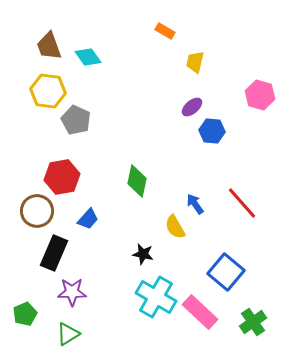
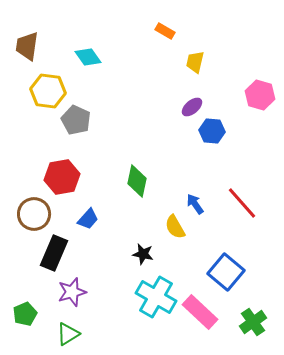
brown trapezoid: moved 22 px left; rotated 28 degrees clockwise
brown circle: moved 3 px left, 3 px down
purple star: rotated 16 degrees counterclockwise
